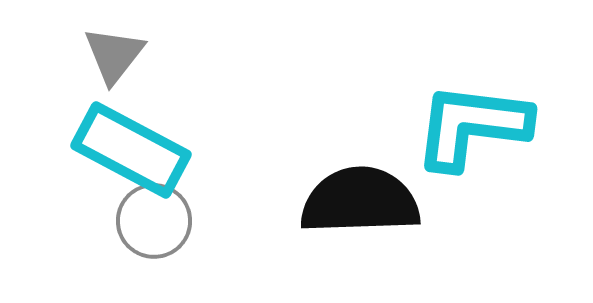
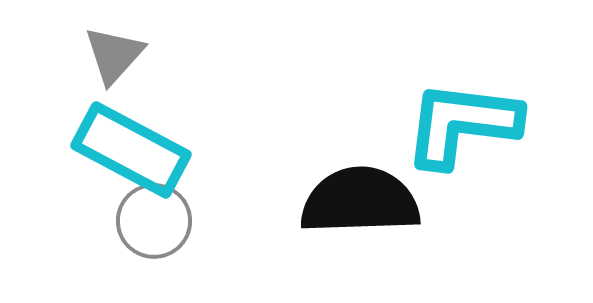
gray triangle: rotated 4 degrees clockwise
cyan L-shape: moved 10 px left, 2 px up
